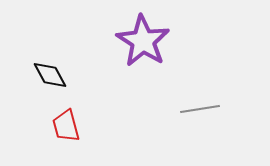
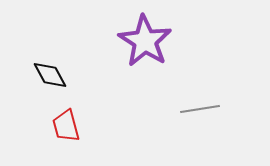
purple star: moved 2 px right
